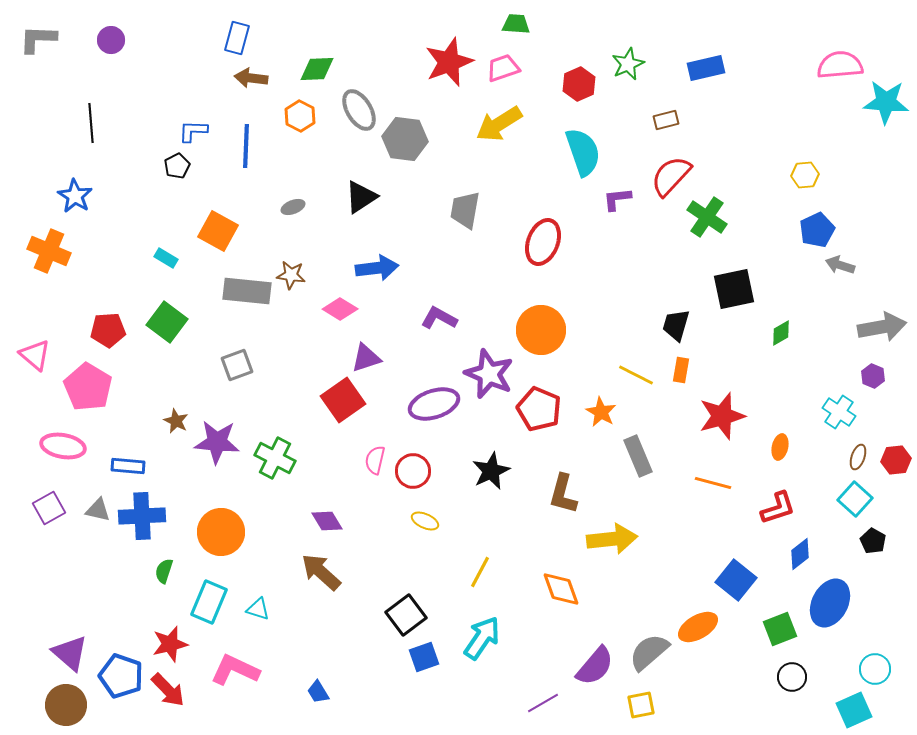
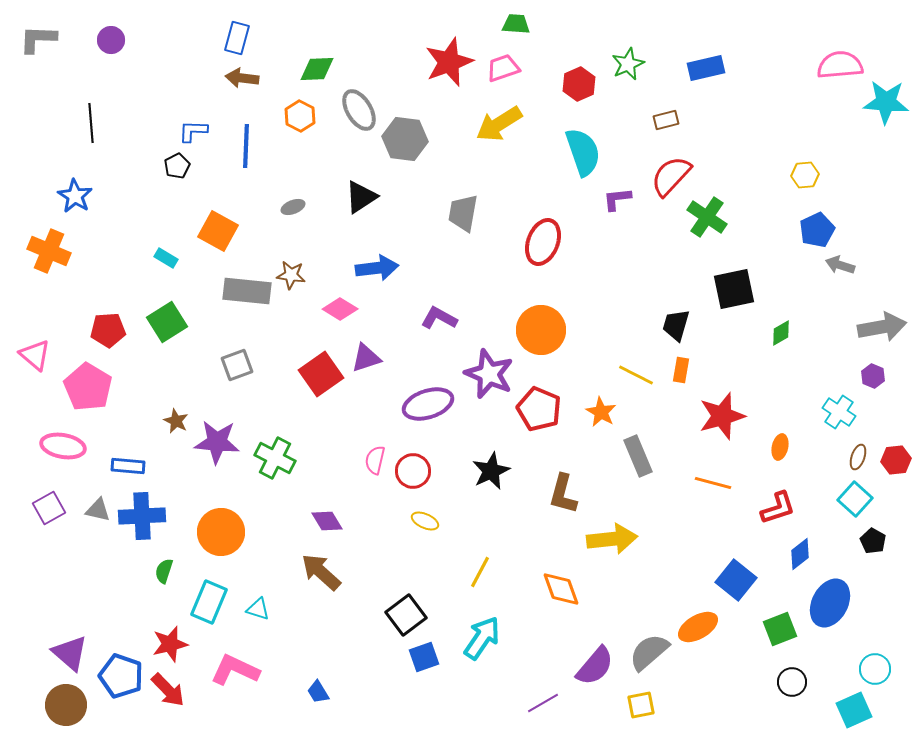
brown arrow at (251, 78): moved 9 px left
gray trapezoid at (465, 210): moved 2 px left, 3 px down
green square at (167, 322): rotated 21 degrees clockwise
red square at (343, 400): moved 22 px left, 26 px up
purple ellipse at (434, 404): moved 6 px left
black circle at (792, 677): moved 5 px down
